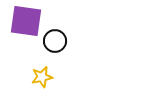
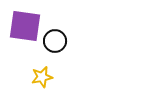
purple square: moved 1 px left, 5 px down
